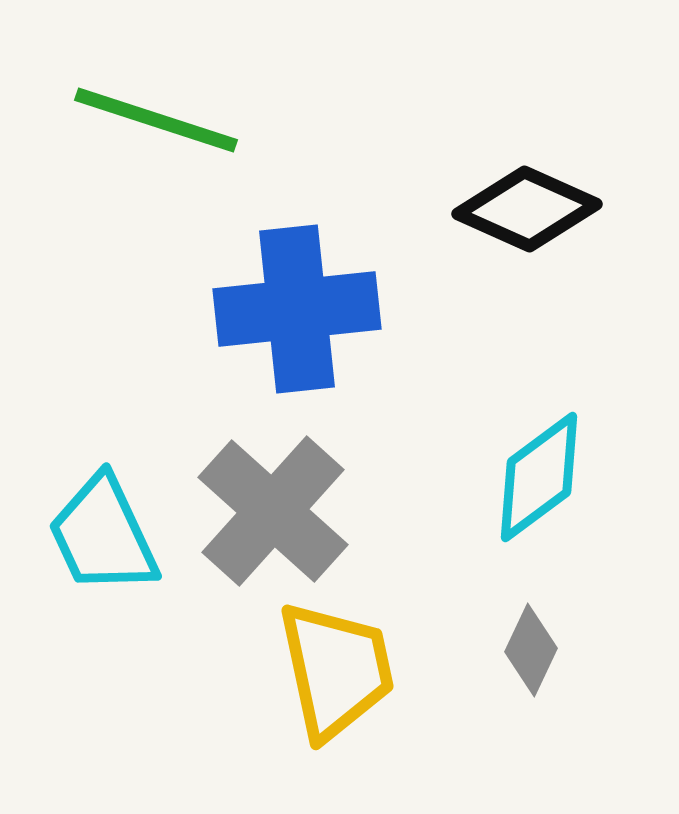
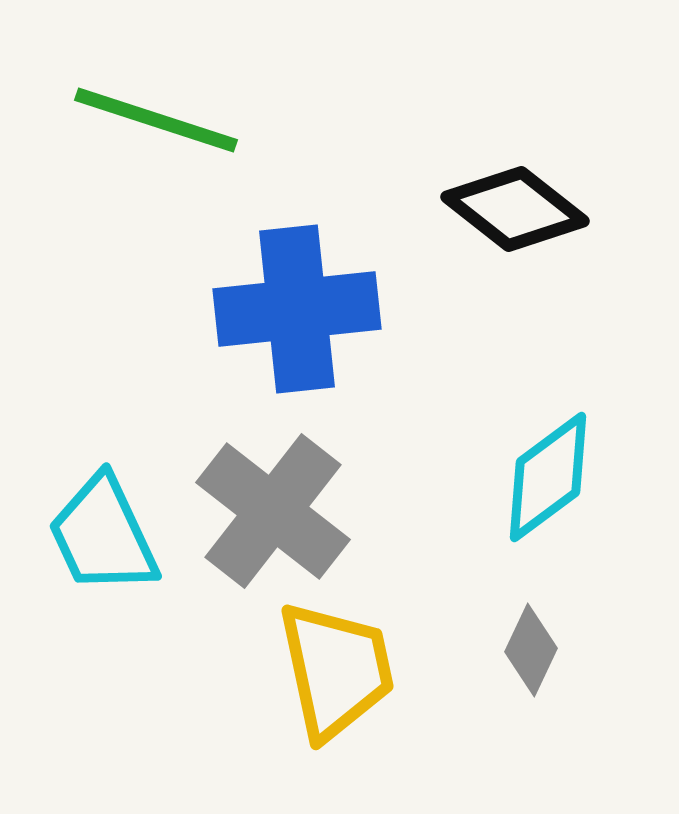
black diamond: moved 12 px left; rotated 14 degrees clockwise
cyan diamond: moved 9 px right
gray cross: rotated 4 degrees counterclockwise
